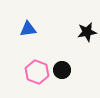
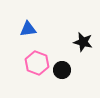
black star: moved 4 px left, 10 px down; rotated 24 degrees clockwise
pink hexagon: moved 9 px up
